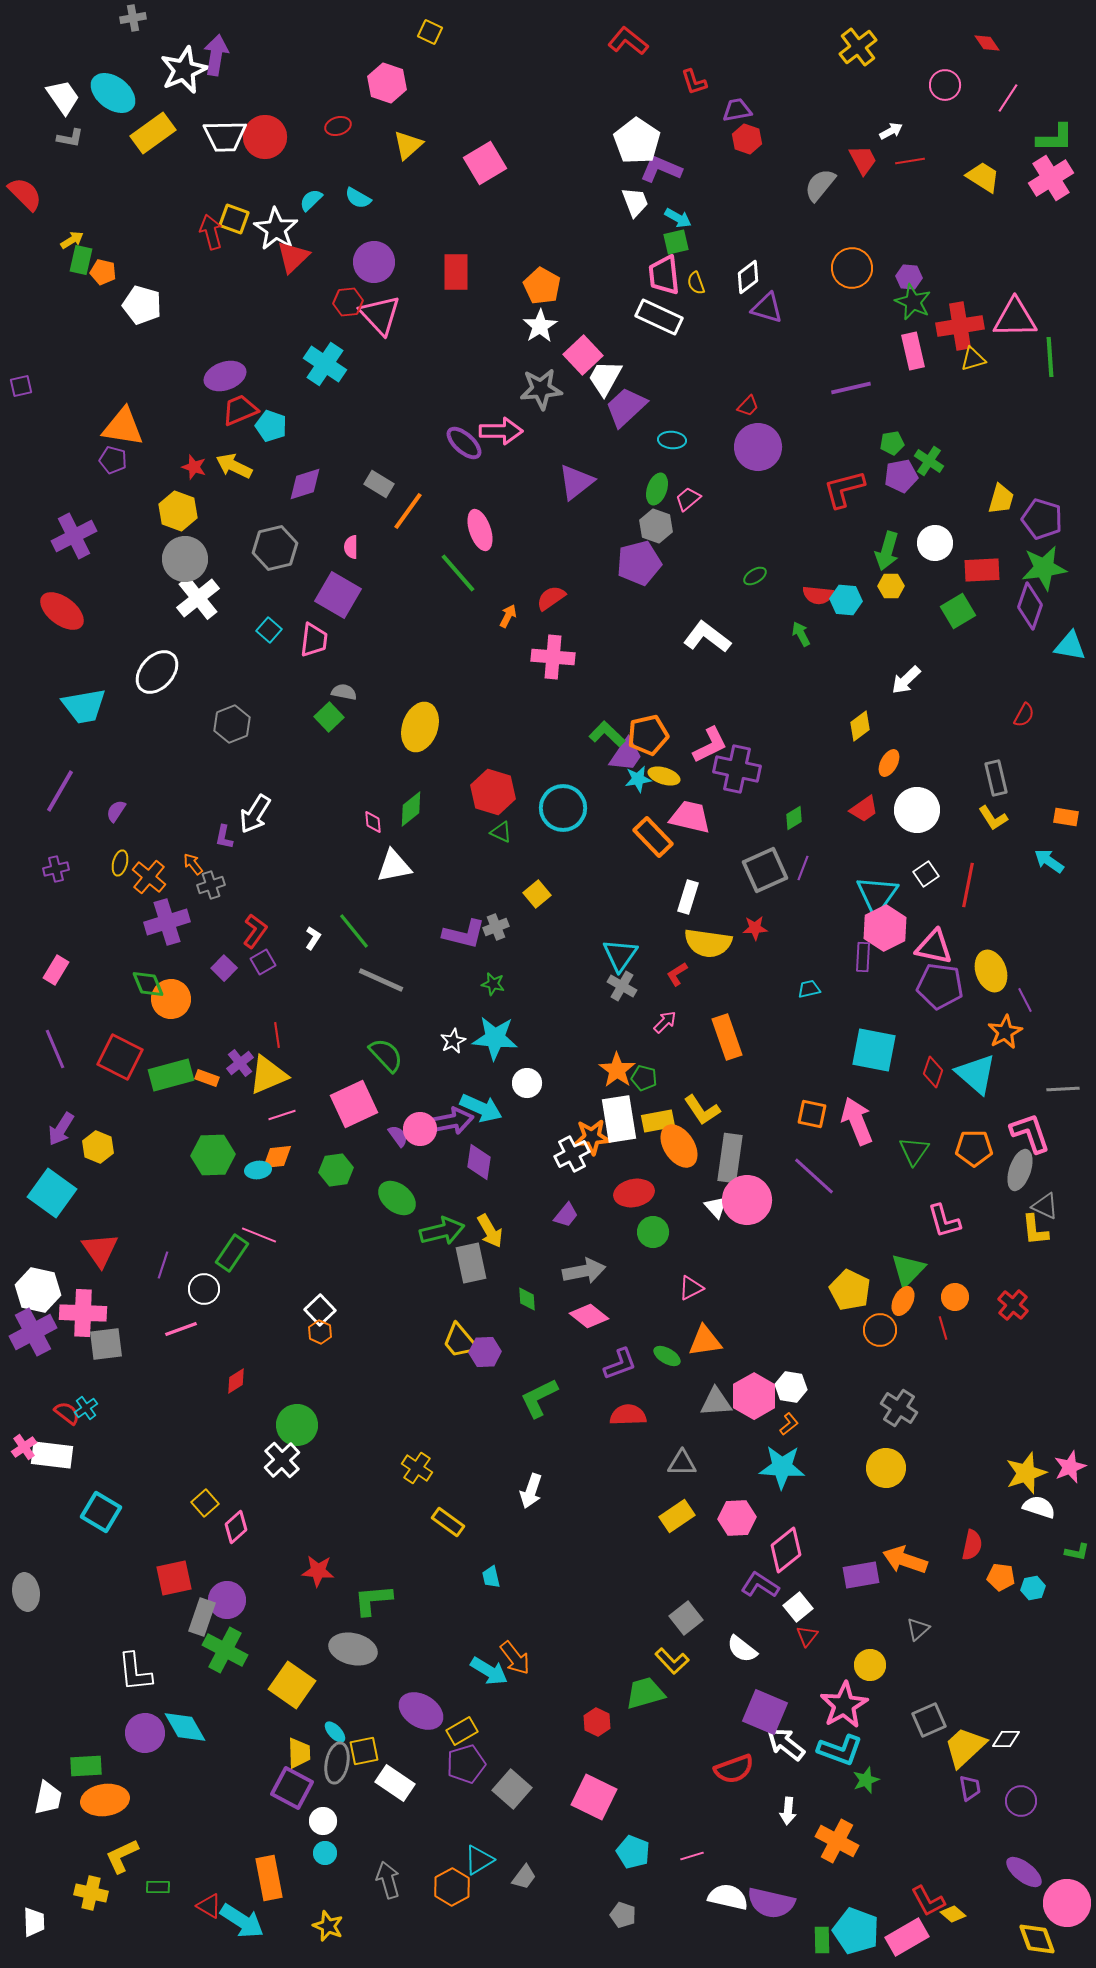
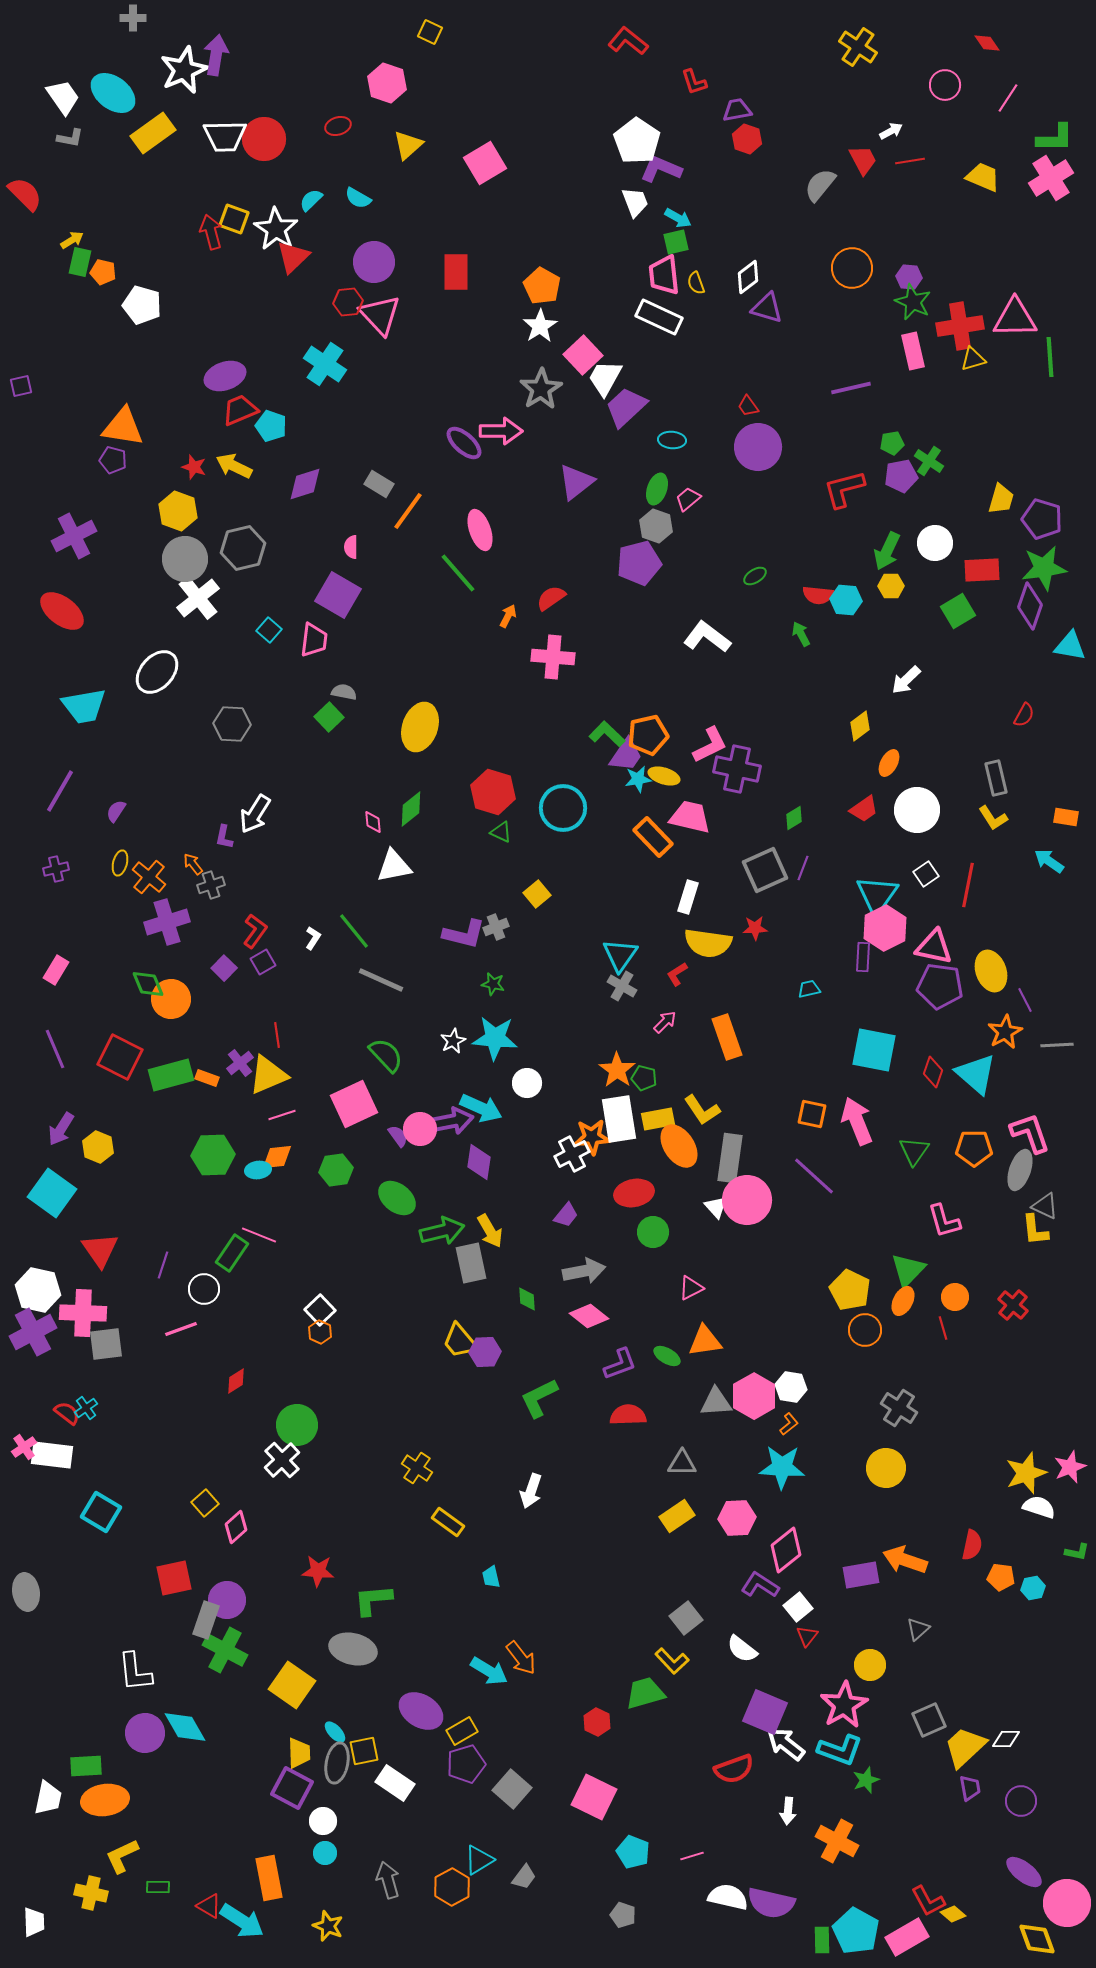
gray cross at (133, 18): rotated 10 degrees clockwise
yellow cross at (858, 47): rotated 18 degrees counterclockwise
red circle at (265, 137): moved 1 px left, 2 px down
yellow trapezoid at (983, 177): rotated 9 degrees counterclockwise
green rectangle at (81, 260): moved 1 px left, 2 px down
gray star at (541, 389): rotated 27 degrees counterclockwise
red trapezoid at (748, 406): rotated 100 degrees clockwise
gray hexagon at (275, 548): moved 32 px left
green arrow at (887, 551): rotated 9 degrees clockwise
gray hexagon at (232, 724): rotated 24 degrees clockwise
gray line at (1063, 1089): moved 6 px left, 44 px up
yellow rectangle at (658, 1121): moved 2 px up
orange circle at (880, 1330): moved 15 px left
gray rectangle at (202, 1617): moved 4 px right, 3 px down
orange arrow at (515, 1658): moved 6 px right
cyan pentagon at (856, 1931): rotated 9 degrees clockwise
